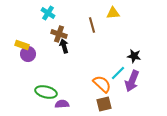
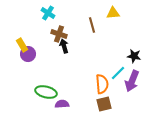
yellow rectangle: rotated 40 degrees clockwise
orange semicircle: rotated 42 degrees clockwise
